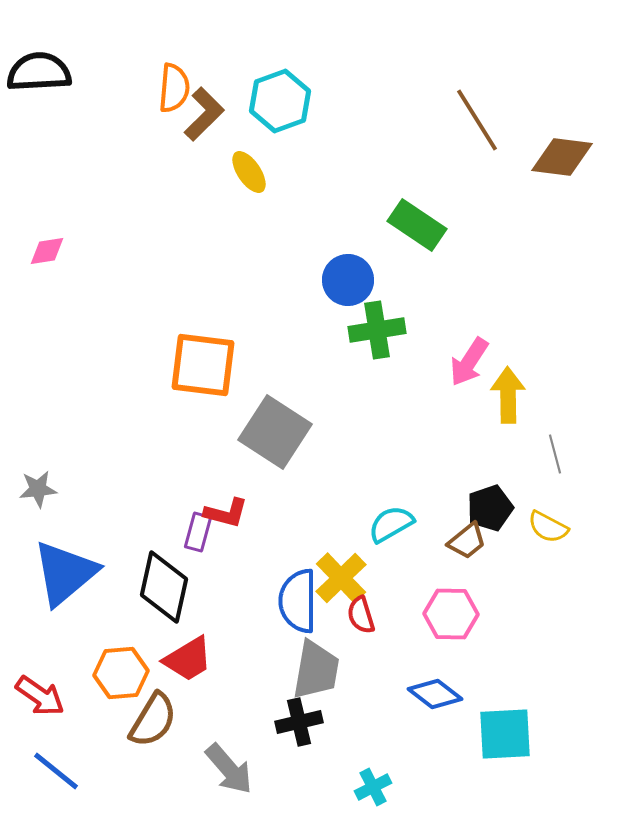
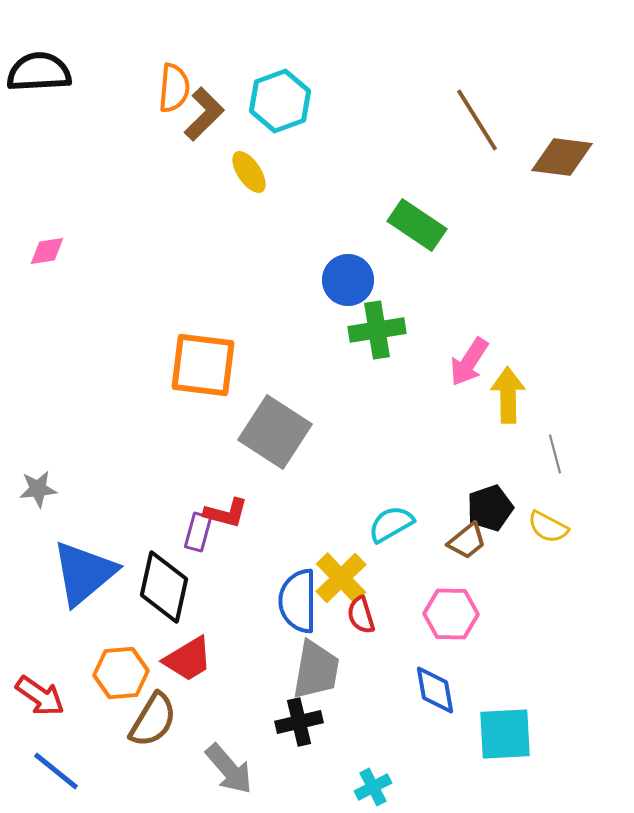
blue triangle: moved 19 px right
blue diamond: moved 4 px up; rotated 42 degrees clockwise
